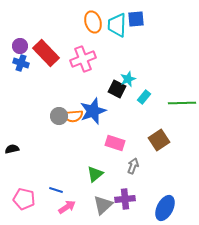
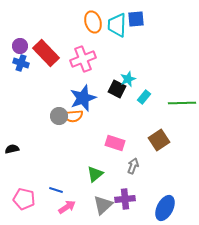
blue star: moved 10 px left, 13 px up
